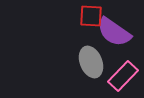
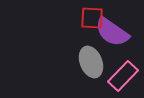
red square: moved 1 px right, 2 px down
purple semicircle: moved 2 px left
